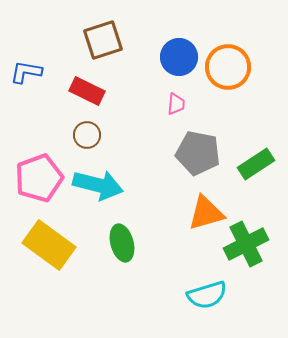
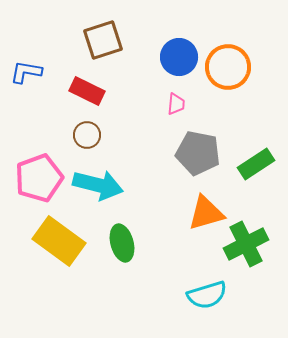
yellow rectangle: moved 10 px right, 4 px up
